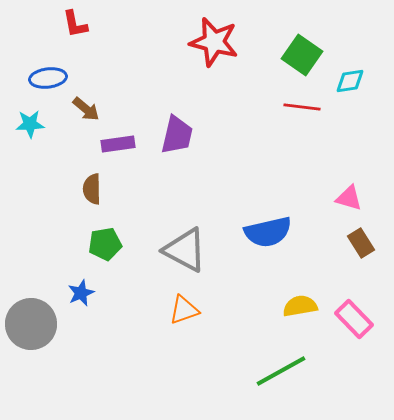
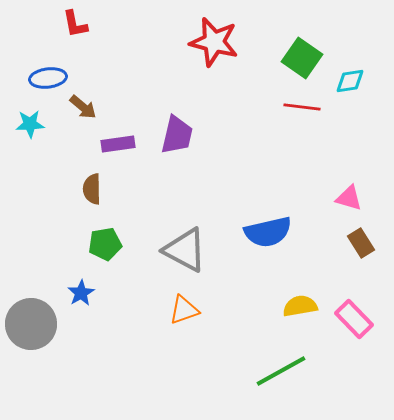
green square: moved 3 px down
brown arrow: moved 3 px left, 2 px up
blue star: rotated 8 degrees counterclockwise
